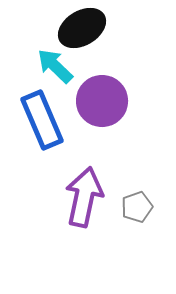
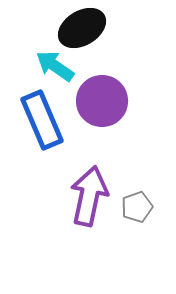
cyan arrow: rotated 9 degrees counterclockwise
purple arrow: moved 5 px right, 1 px up
